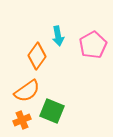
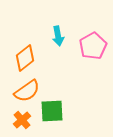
pink pentagon: moved 1 px down
orange diamond: moved 12 px left, 2 px down; rotated 16 degrees clockwise
green square: rotated 25 degrees counterclockwise
orange cross: rotated 18 degrees counterclockwise
